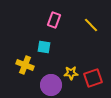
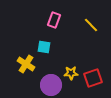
yellow cross: moved 1 px right, 1 px up; rotated 12 degrees clockwise
